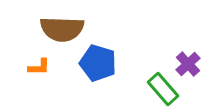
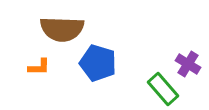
purple cross: rotated 15 degrees counterclockwise
